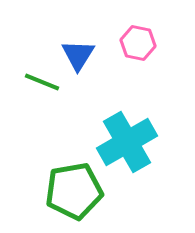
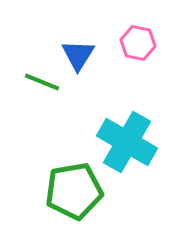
cyan cross: rotated 30 degrees counterclockwise
